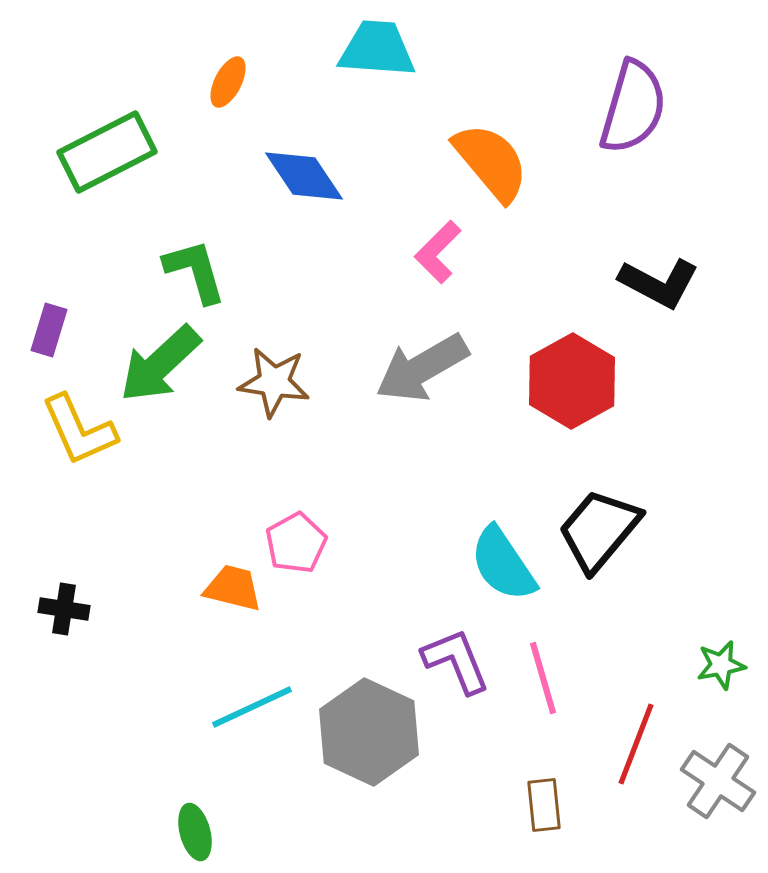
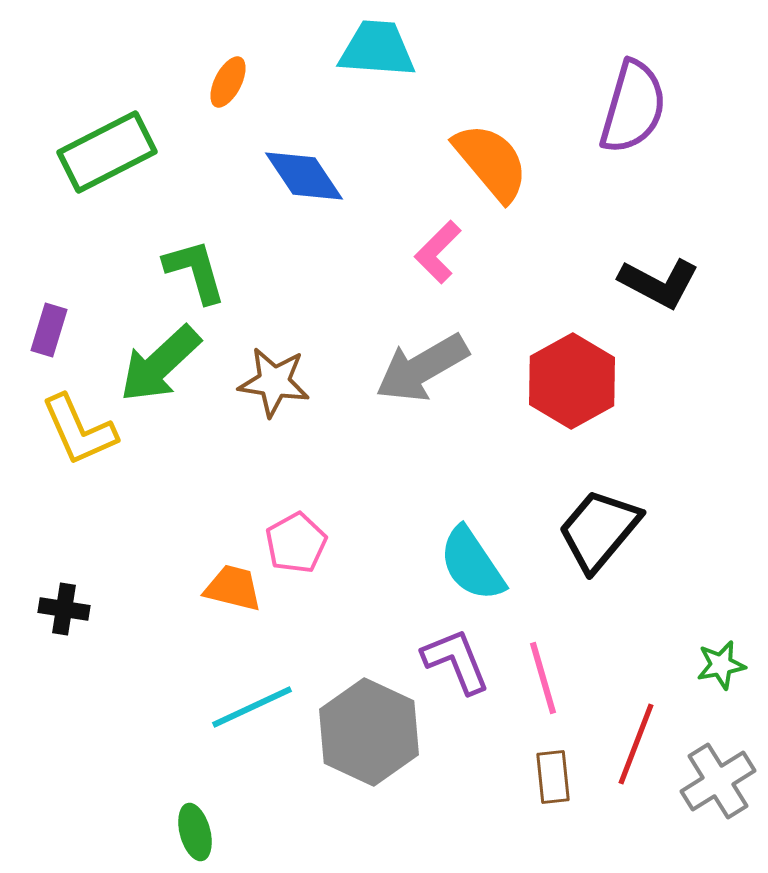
cyan semicircle: moved 31 px left
gray cross: rotated 24 degrees clockwise
brown rectangle: moved 9 px right, 28 px up
